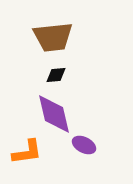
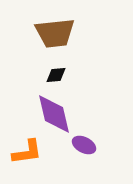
brown trapezoid: moved 2 px right, 4 px up
